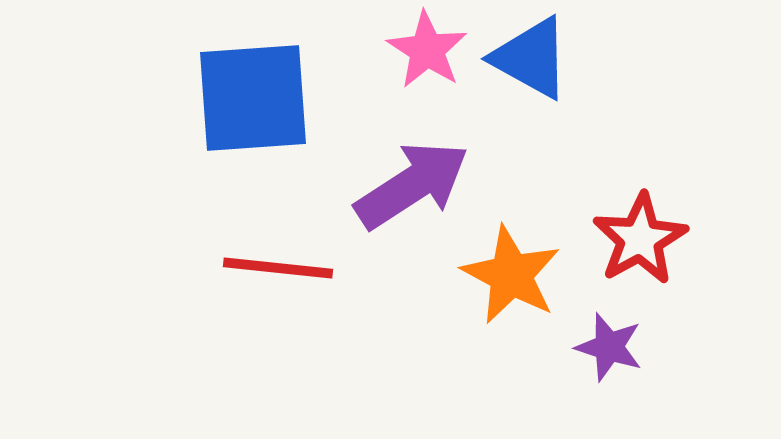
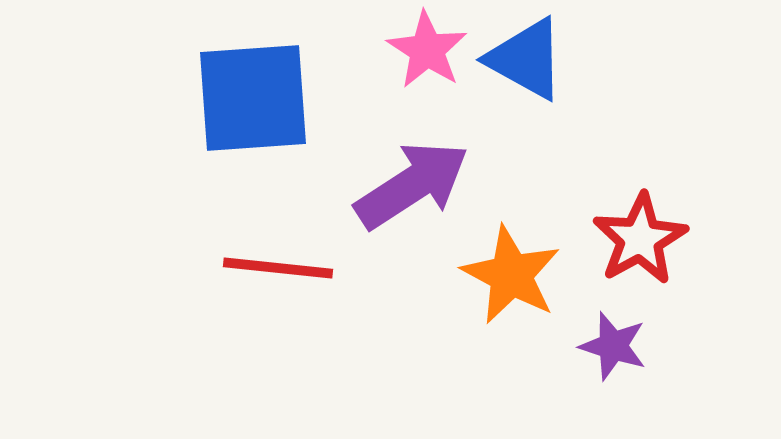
blue triangle: moved 5 px left, 1 px down
purple star: moved 4 px right, 1 px up
